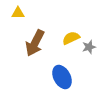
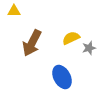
yellow triangle: moved 4 px left, 2 px up
brown arrow: moved 3 px left
gray star: moved 1 px down
